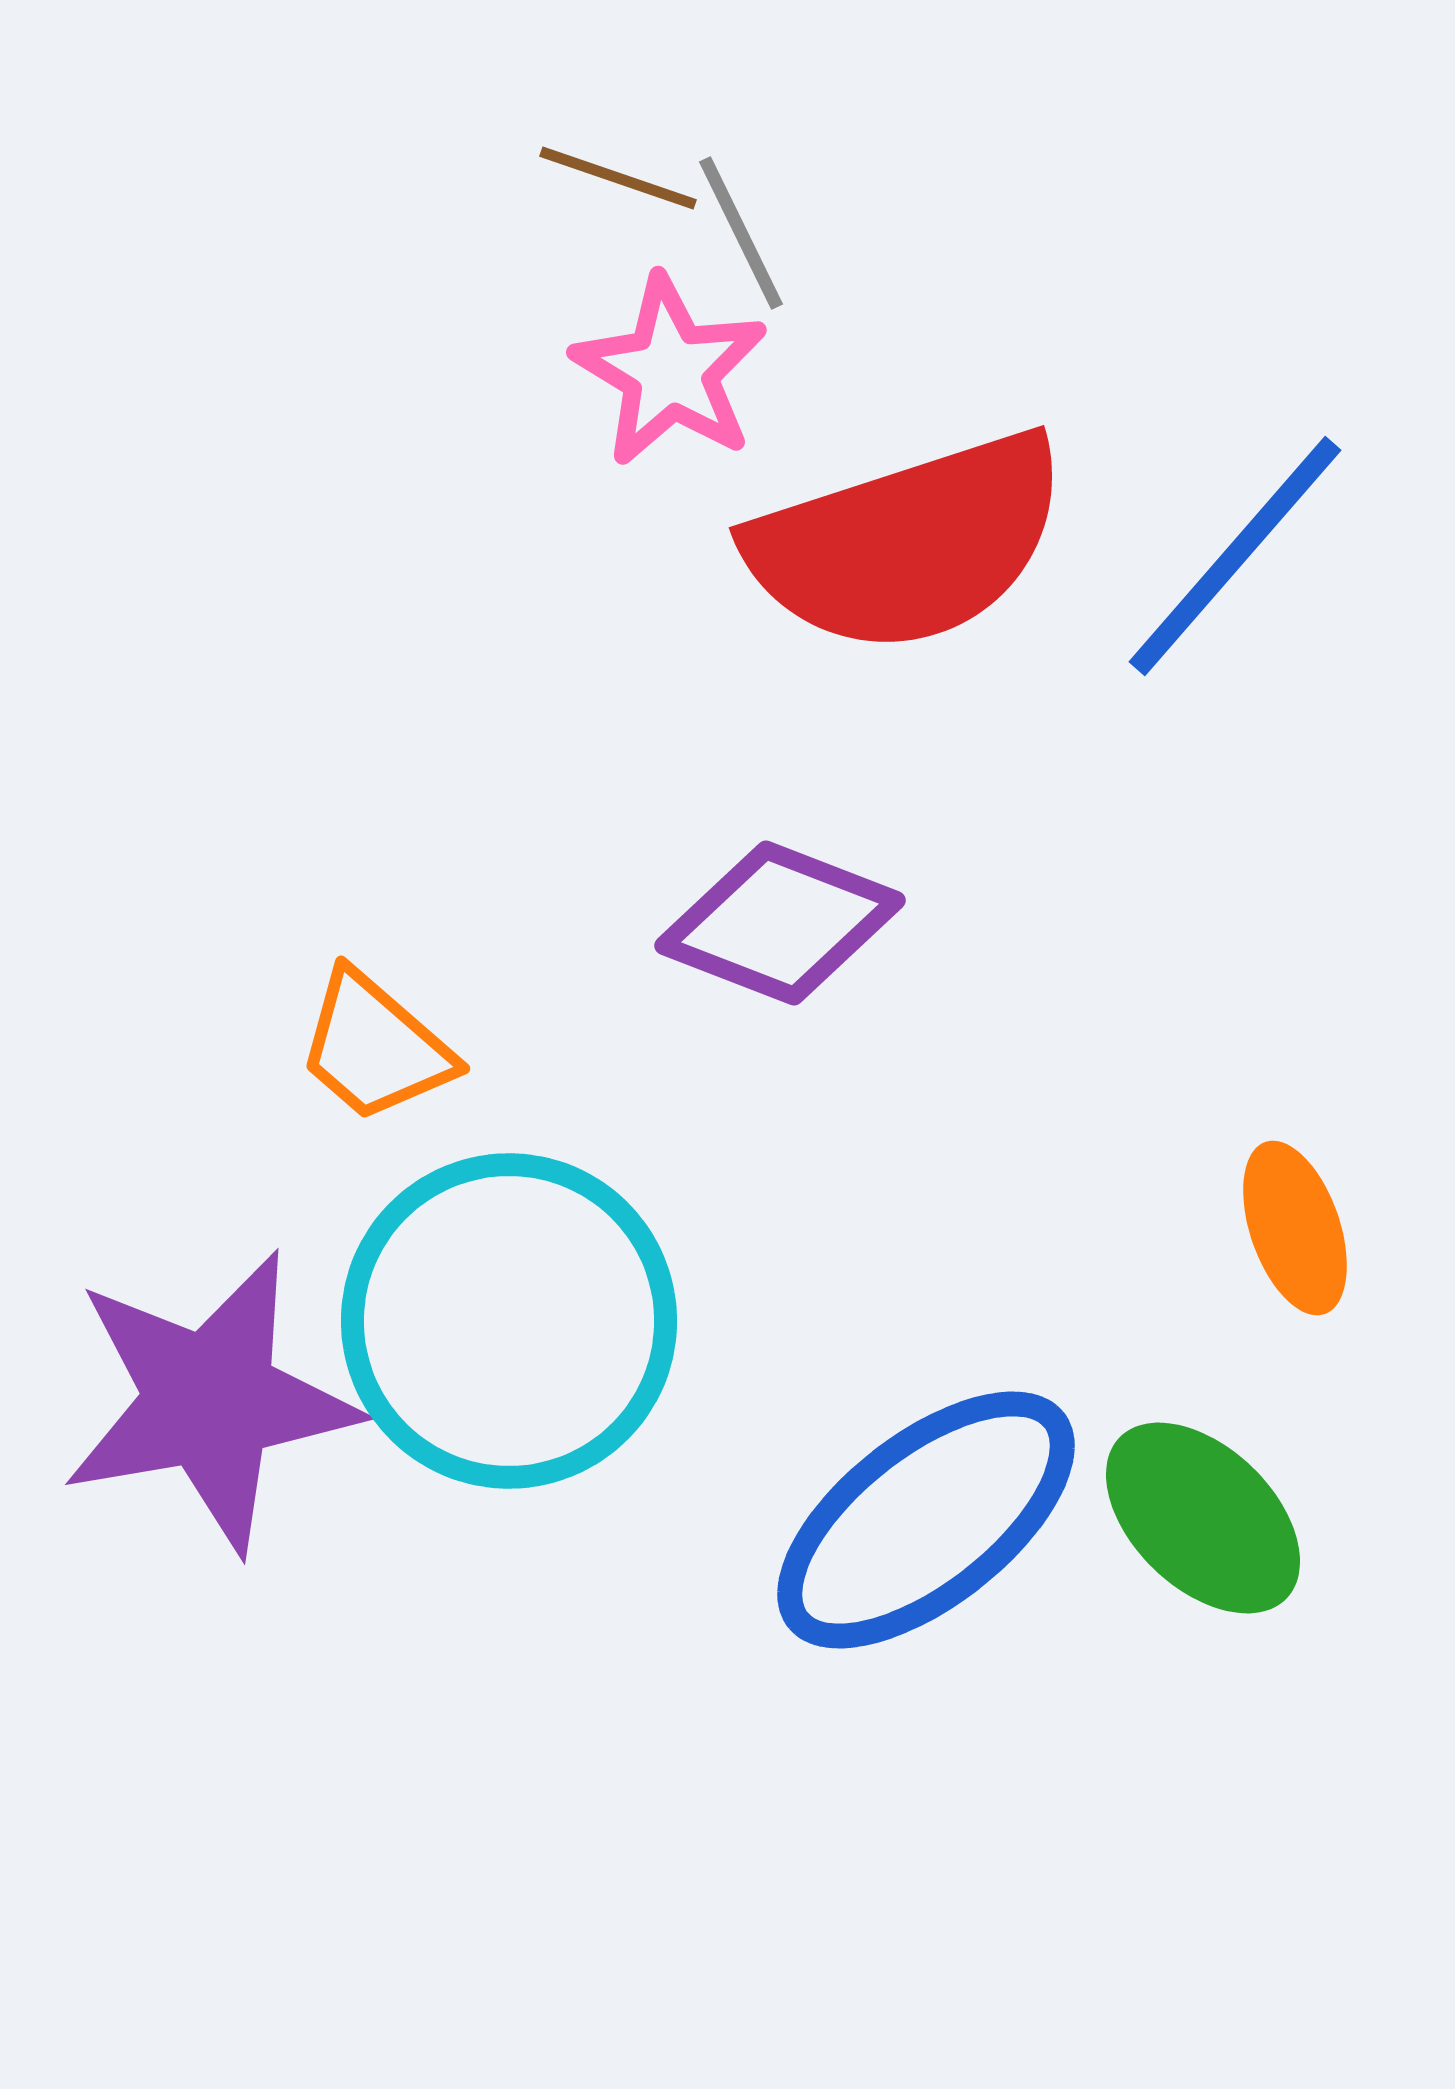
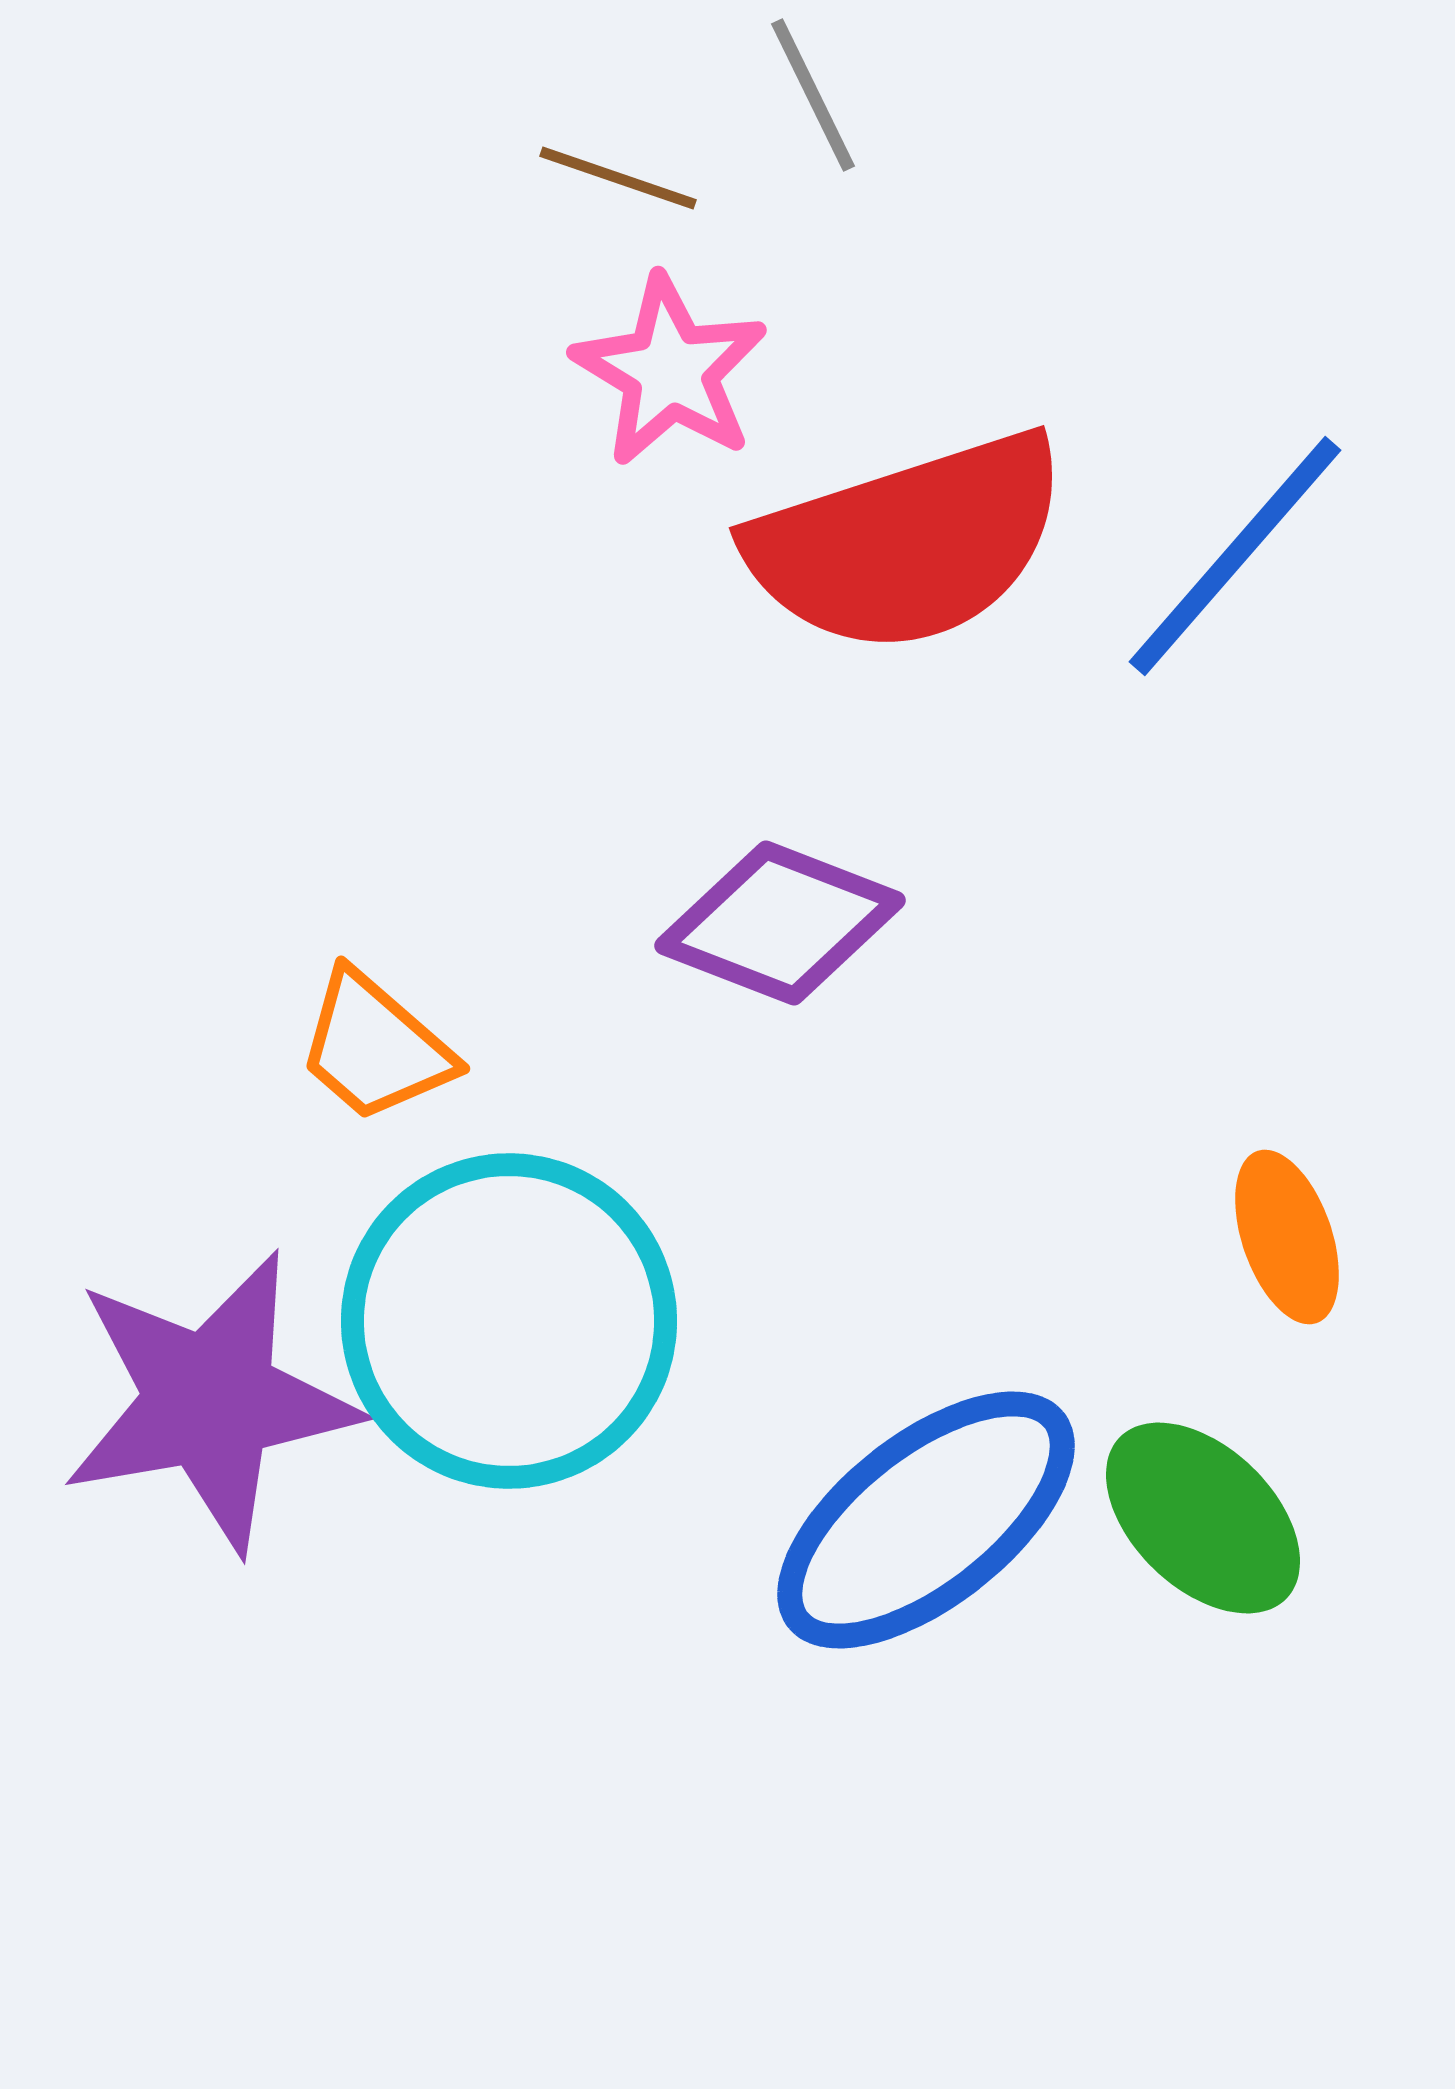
gray line: moved 72 px right, 138 px up
orange ellipse: moved 8 px left, 9 px down
